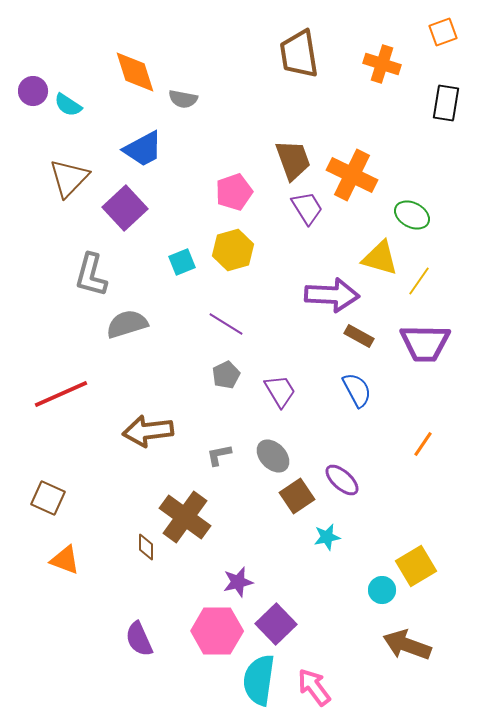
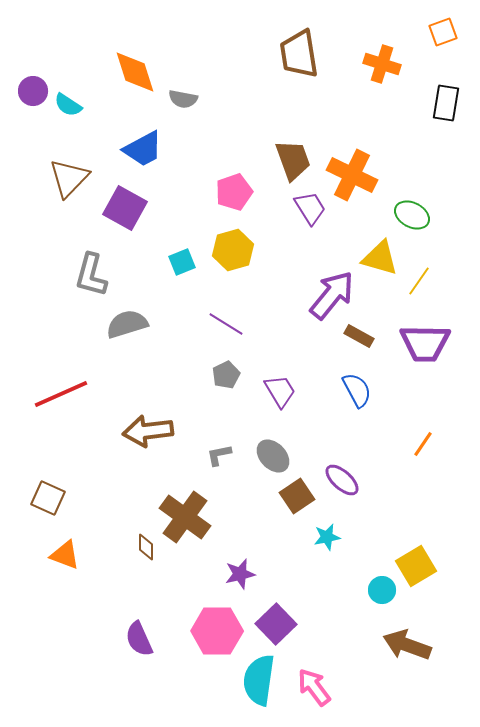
purple square at (125, 208): rotated 18 degrees counterclockwise
purple trapezoid at (307, 208): moved 3 px right
purple arrow at (332, 295): rotated 54 degrees counterclockwise
orange triangle at (65, 560): moved 5 px up
purple star at (238, 582): moved 2 px right, 8 px up
